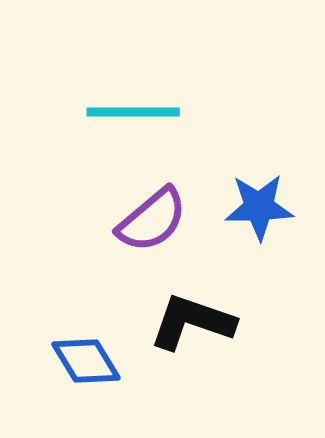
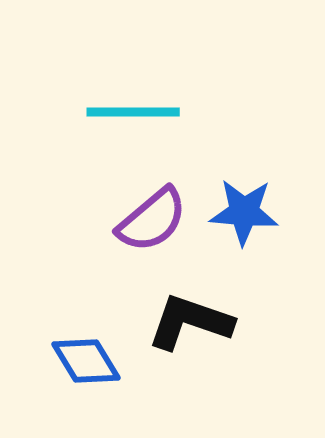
blue star: moved 15 px left, 5 px down; rotated 6 degrees clockwise
black L-shape: moved 2 px left
